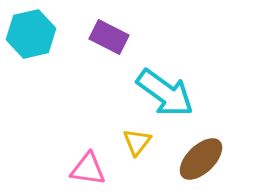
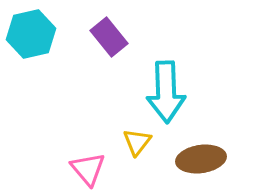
purple rectangle: rotated 24 degrees clockwise
cyan arrow: moved 1 px right, 1 px up; rotated 52 degrees clockwise
brown ellipse: rotated 36 degrees clockwise
pink triangle: rotated 42 degrees clockwise
